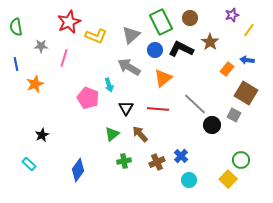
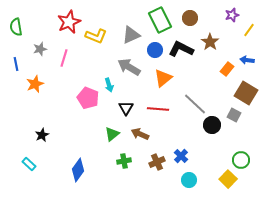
green rectangle: moved 1 px left, 2 px up
gray triangle: rotated 18 degrees clockwise
gray star: moved 1 px left, 3 px down; rotated 16 degrees counterclockwise
brown arrow: rotated 24 degrees counterclockwise
